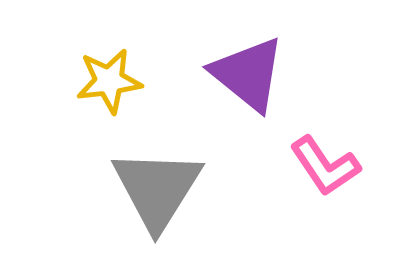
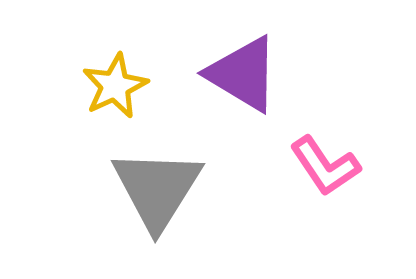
purple triangle: moved 5 px left; rotated 8 degrees counterclockwise
yellow star: moved 6 px right, 5 px down; rotated 18 degrees counterclockwise
